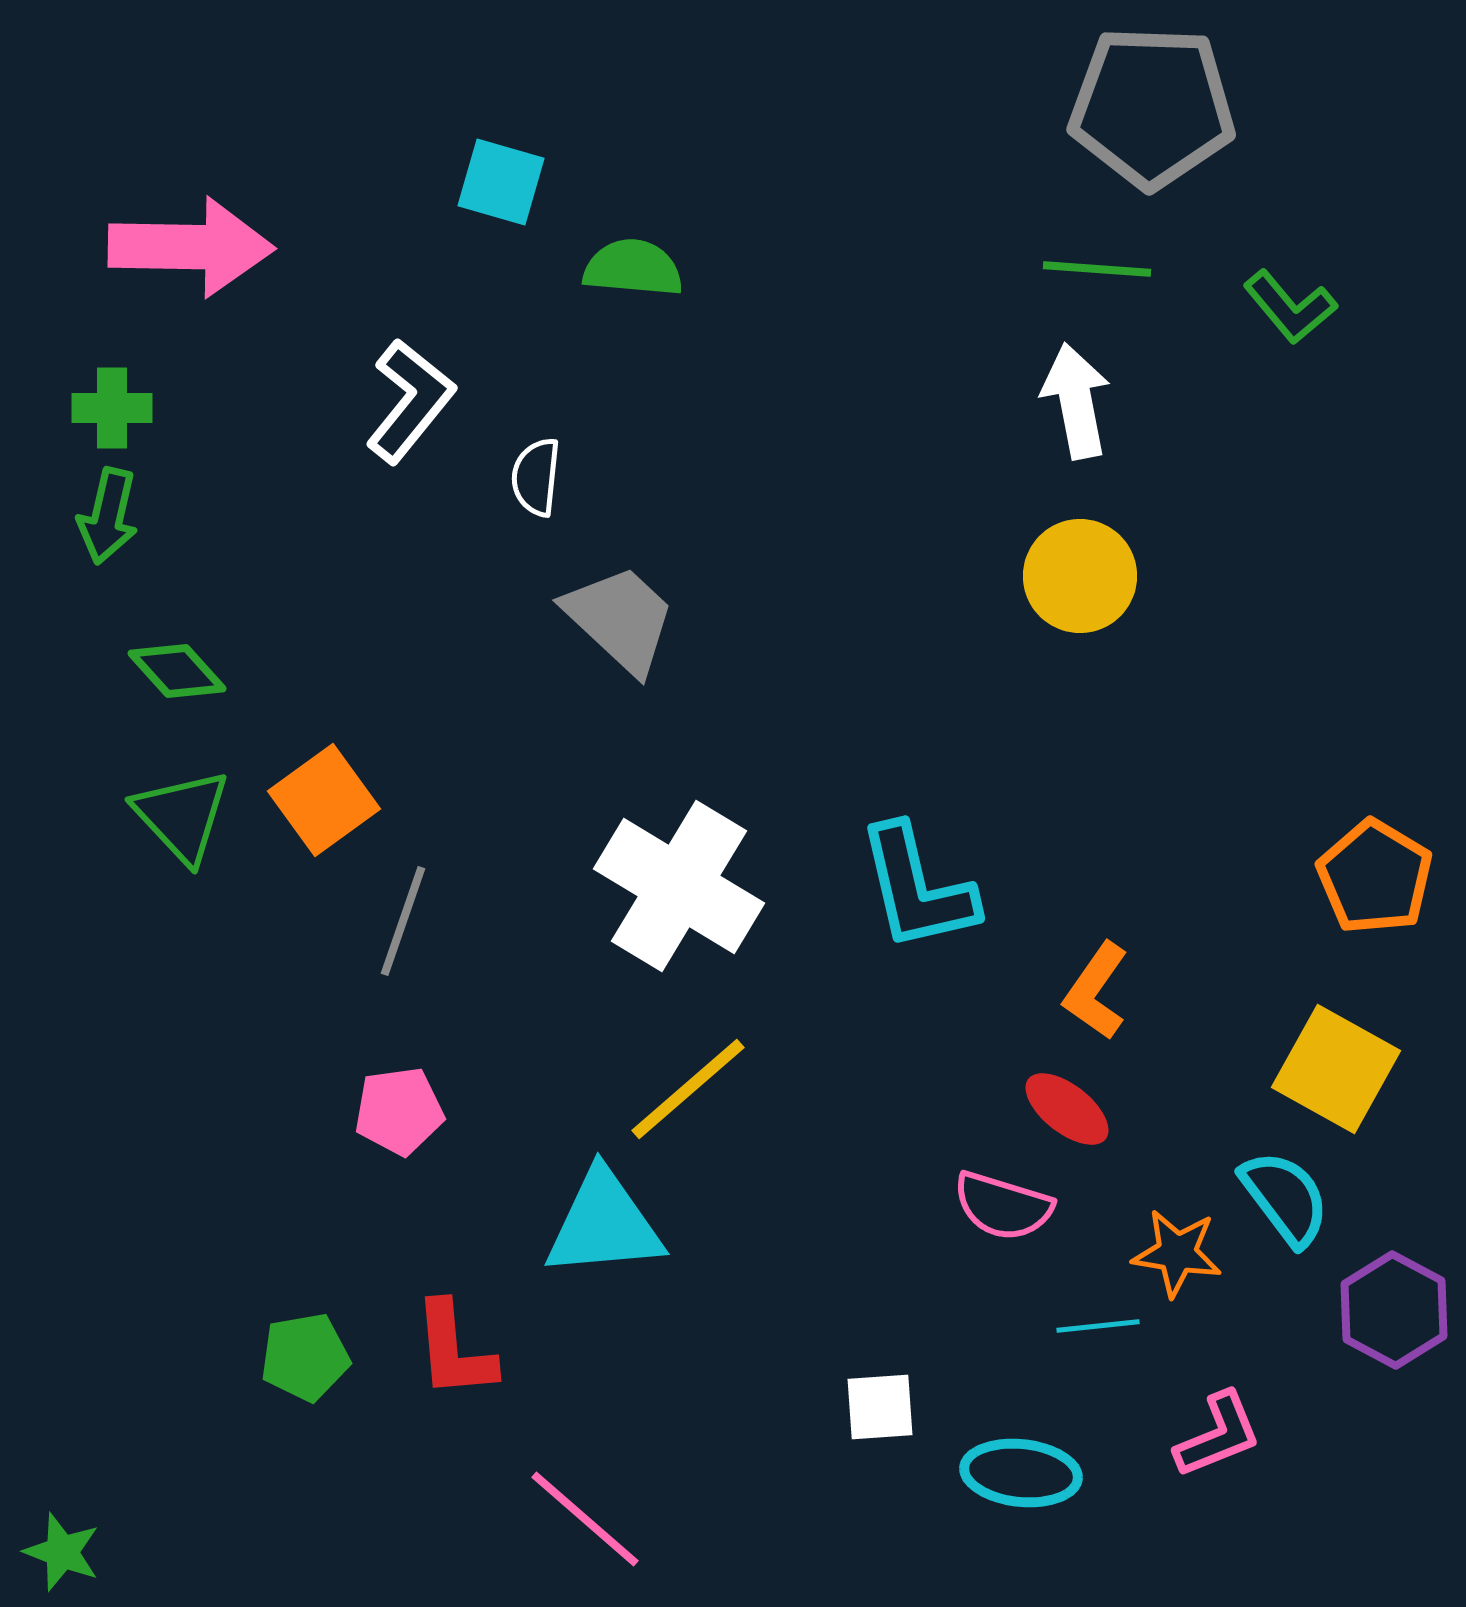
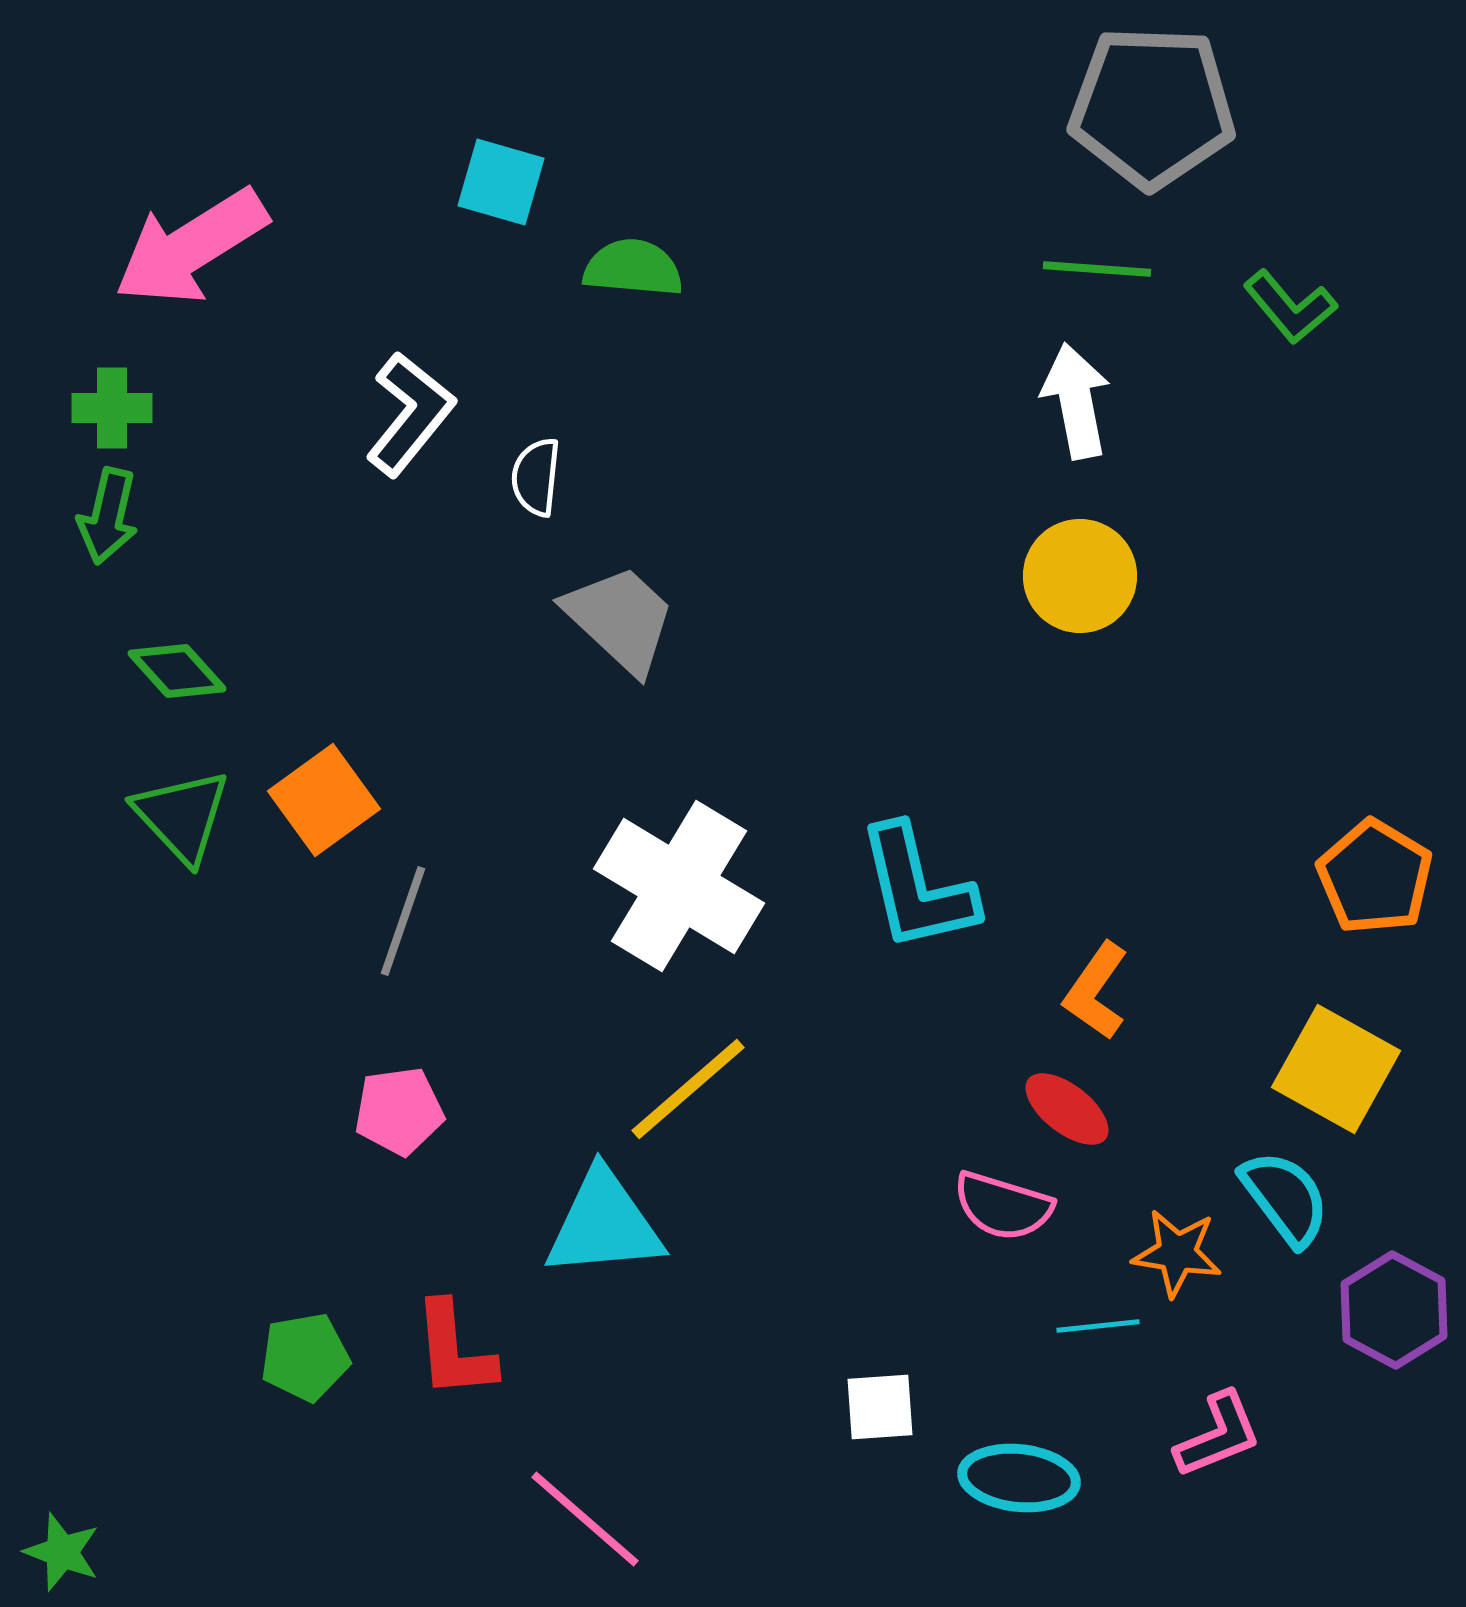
pink arrow: rotated 147 degrees clockwise
white L-shape: moved 13 px down
cyan ellipse: moved 2 px left, 5 px down
